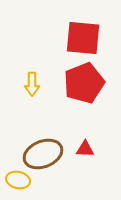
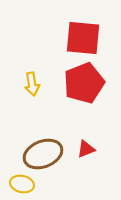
yellow arrow: rotated 10 degrees counterclockwise
red triangle: moved 1 px right; rotated 24 degrees counterclockwise
yellow ellipse: moved 4 px right, 4 px down
